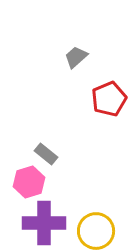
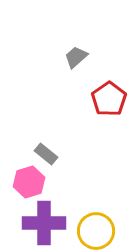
red pentagon: rotated 12 degrees counterclockwise
